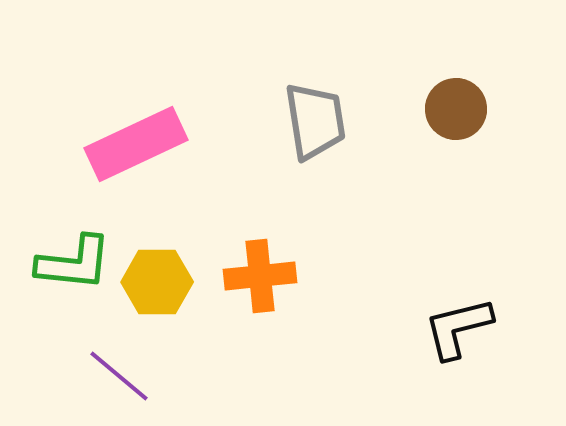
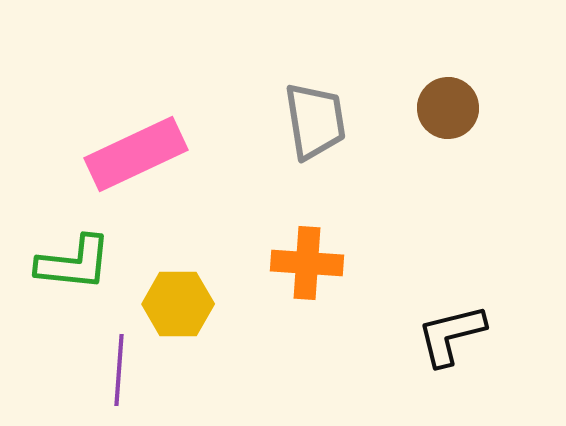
brown circle: moved 8 px left, 1 px up
pink rectangle: moved 10 px down
orange cross: moved 47 px right, 13 px up; rotated 10 degrees clockwise
yellow hexagon: moved 21 px right, 22 px down
black L-shape: moved 7 px left, 7 px down
purple line: moved 6 px up; rotated 54 degrees clockwise
